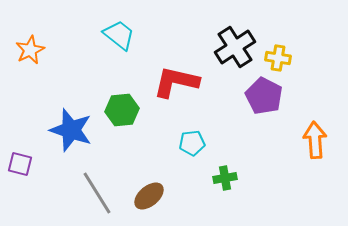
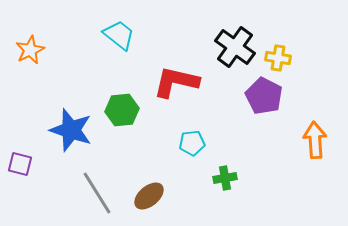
black cross: rotated 21 degrees counterclockwise
